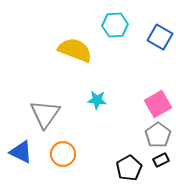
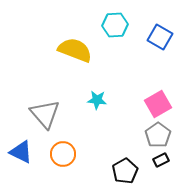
gray triangle: rotated 16 degrees counterclockwise
black pentagon: moved 4 px left, 3 px down
